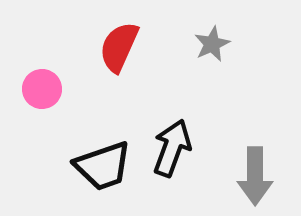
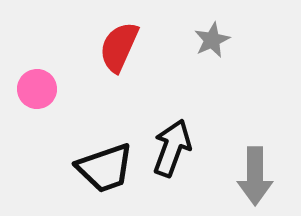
gray star: moved 4 px up
pink circle: moved 5 px left
black trapezoid: moved 2 px right, 2 px down
